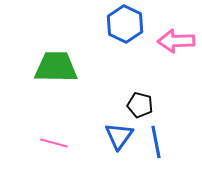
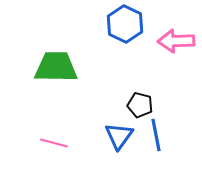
blue line: moved 7 px up
